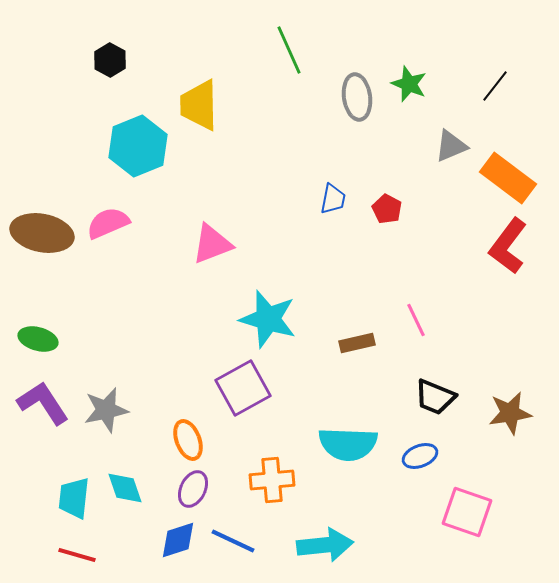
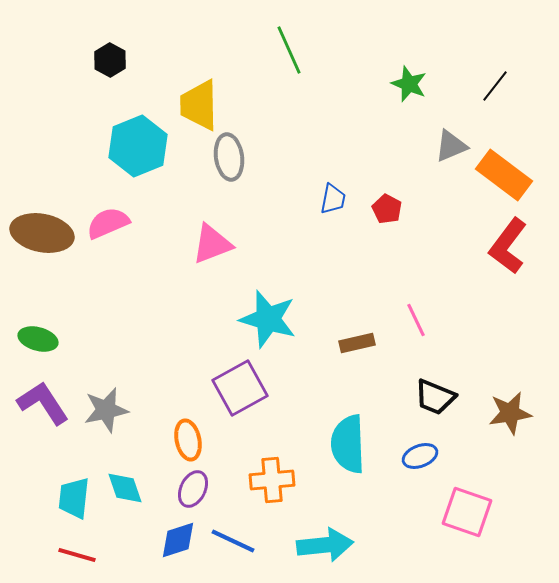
gray ellipse: moved 128 px left, 60 px down
orange rectangle: moved 4 px left, 3 px up
purple square: moved 3 px left
orange ellipse: rotated 9 degrees clockwise
cyan semicircle: rotated 86 degrees clockwise
